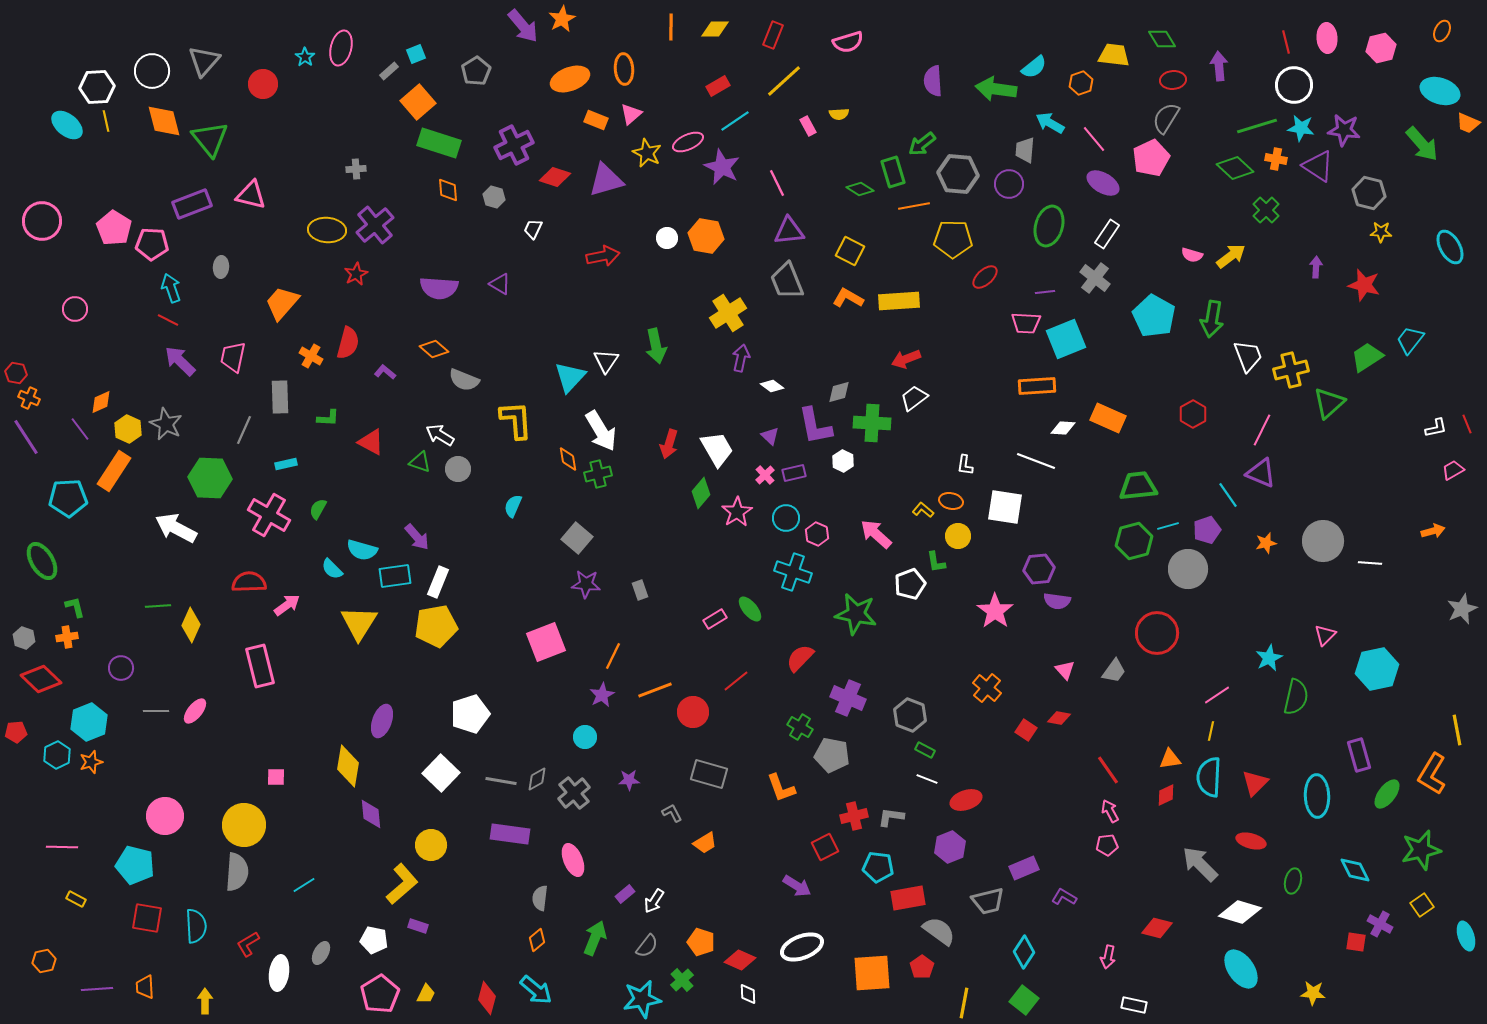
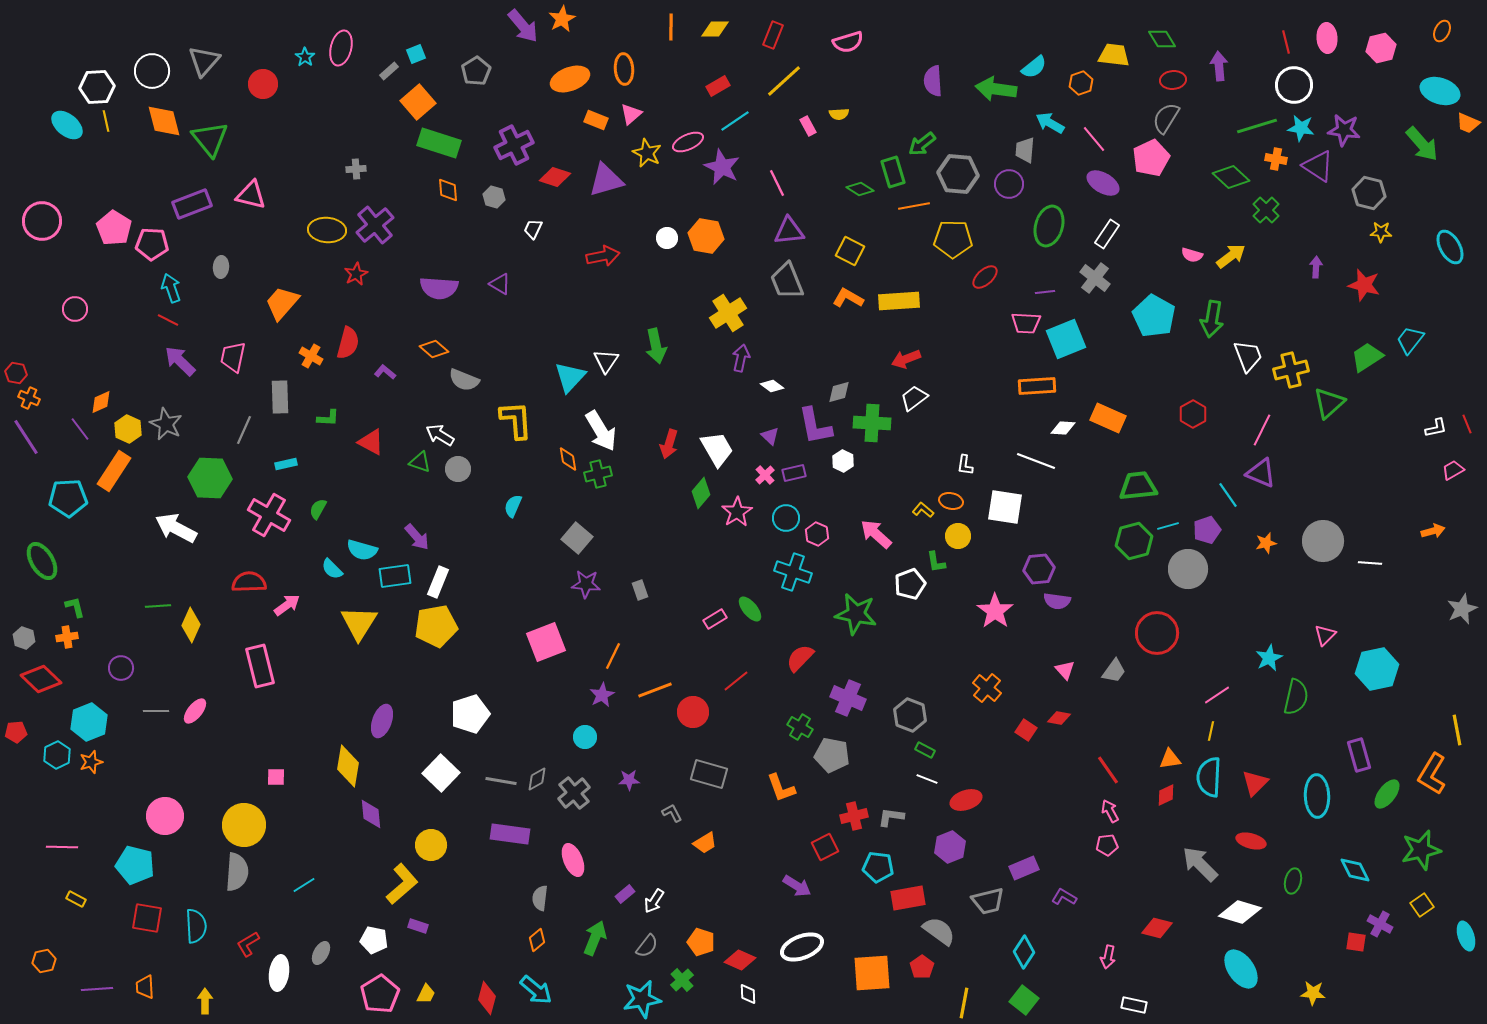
green diamond at (1235, 168): moved 4 px left, 9 px down
